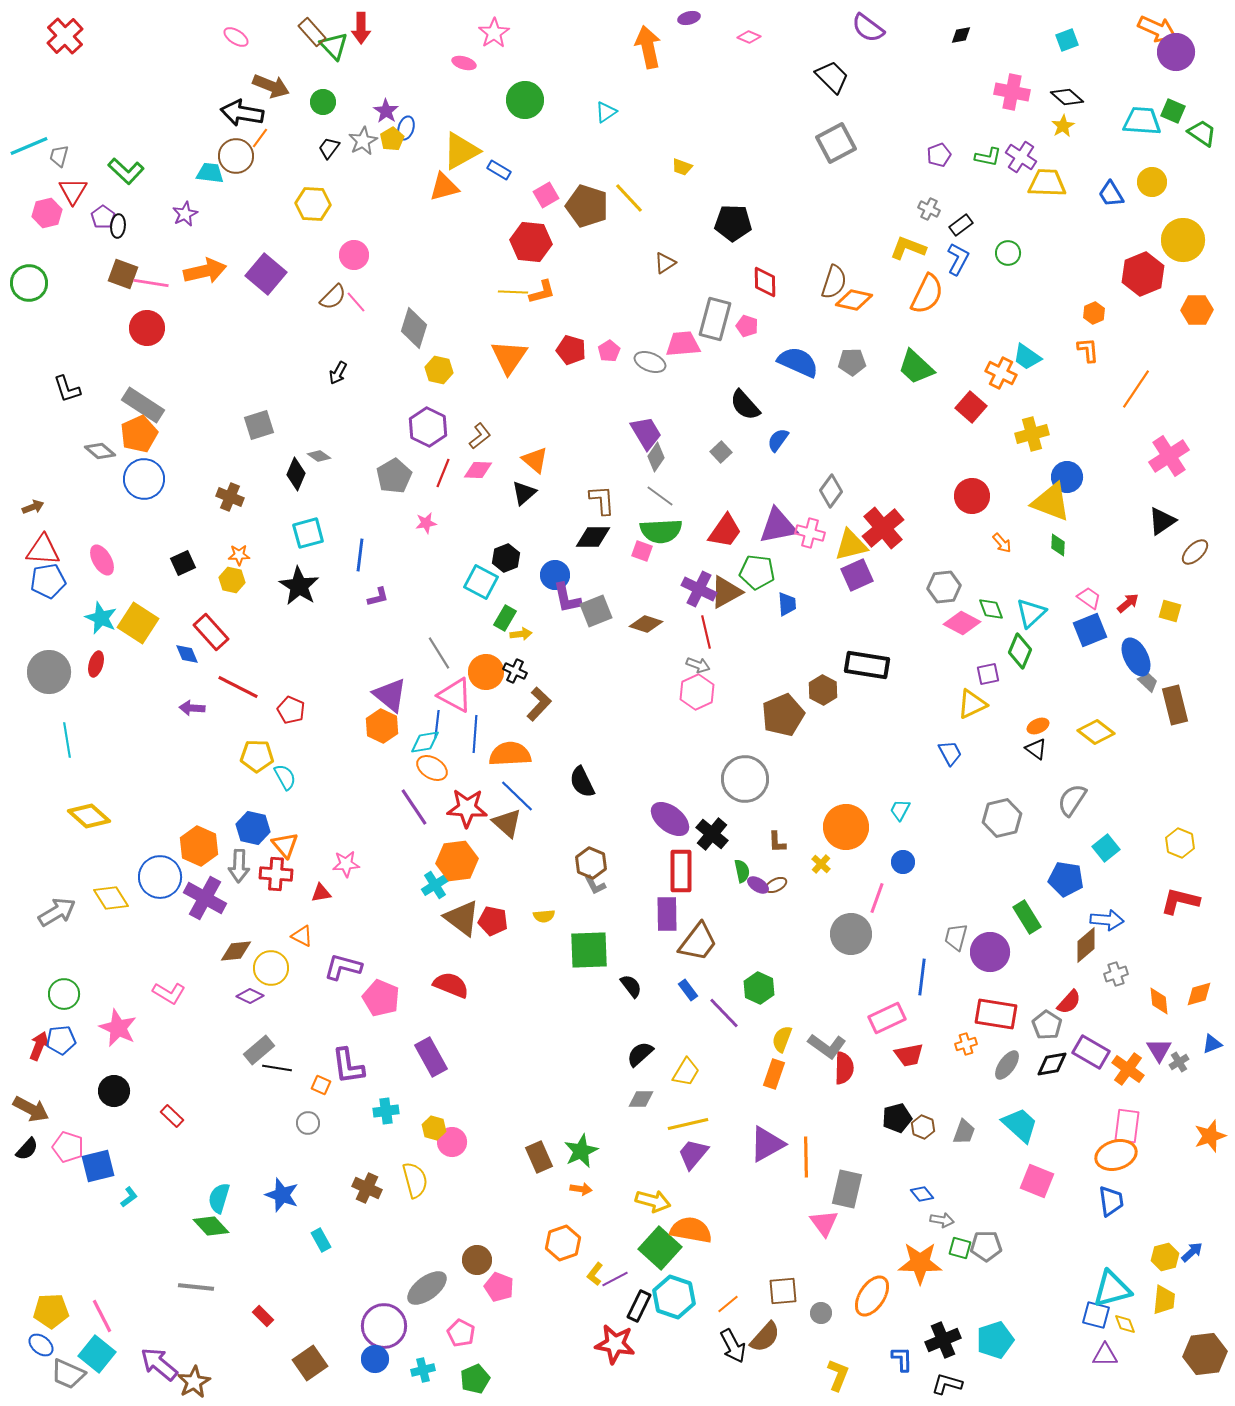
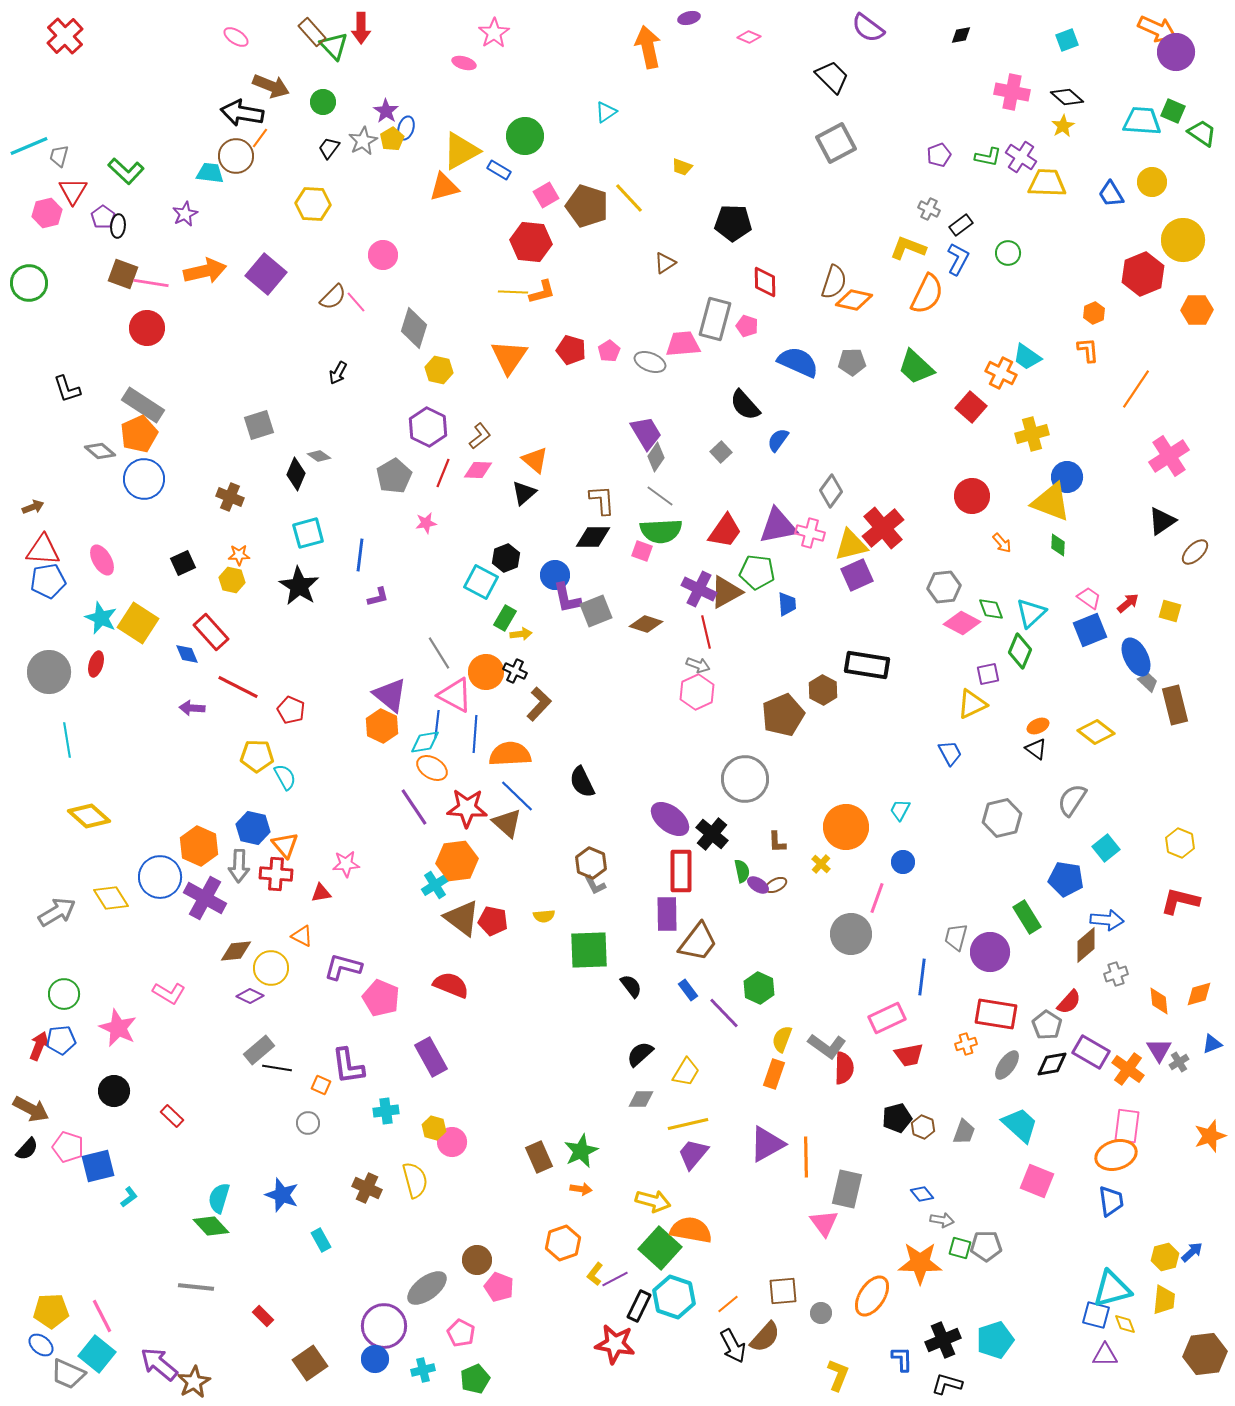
green circle at (525, 100): moved 36 px down
pink circle at (354, 255): moved 29 px right
